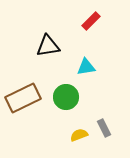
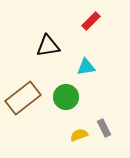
brown rectangle: rotated 12 degrees counterclockwise
